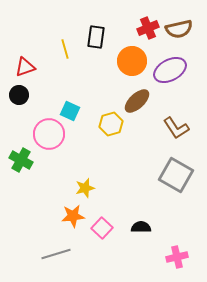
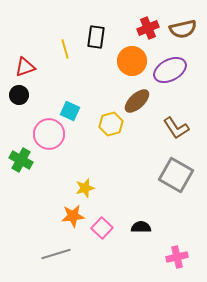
brown semicircle: moved 4 px right
